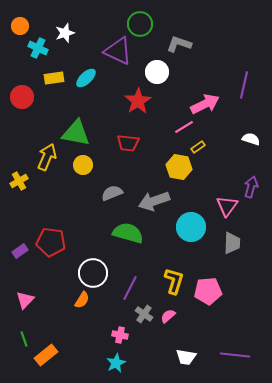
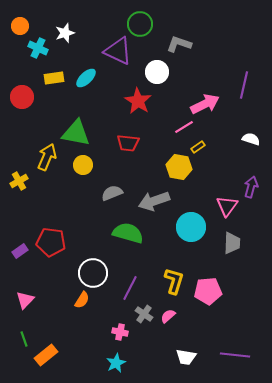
red star at (138, 101): rotated 8 degrees counterclockwise
pink cross at (120, 335): moved 3 px up
